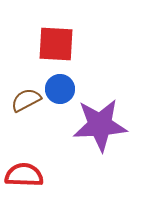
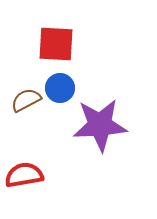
blue circle: moved 1 px up
red semicircle: rotated 12 degrees counterclockwise
